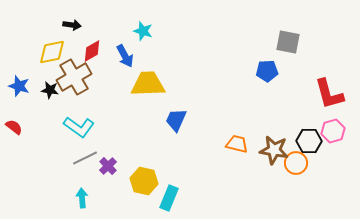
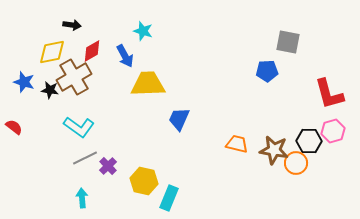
blue star: moved 5 px right, 4 px up
blue trapezoid: moved 3 px right, 1 px up
